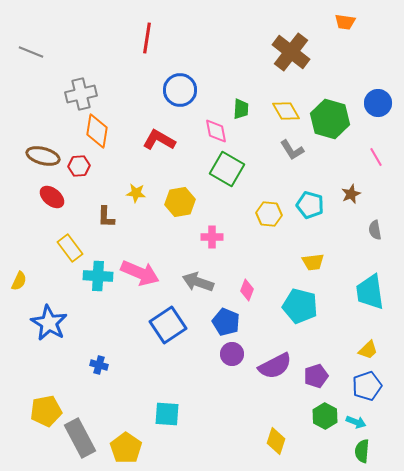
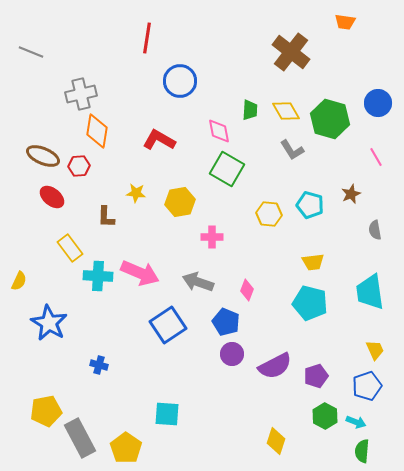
blue circle at (180, 90): moved 9 px up
green trapezoid at (241, 109): moved 9 px right, 1 px down
pink diamond at (216, 131): moved 3 px right
brown ellipse at (43, 156): rotated 8 degrees clockwise
cyan pentagon at (300, 306): moved 10 px right, 3 px up
yellow trapezoid at (368, 350): moved 7 px right; rotated 70 degrees counterclockwise
